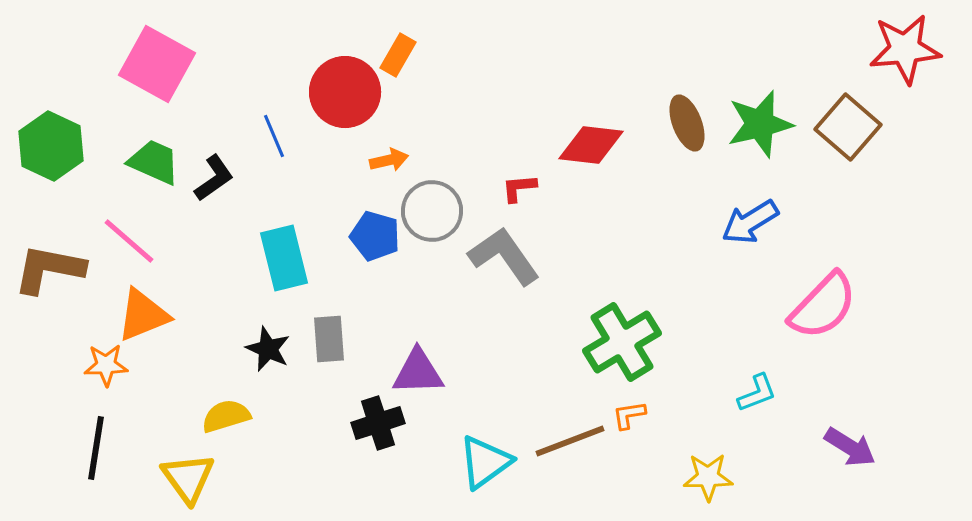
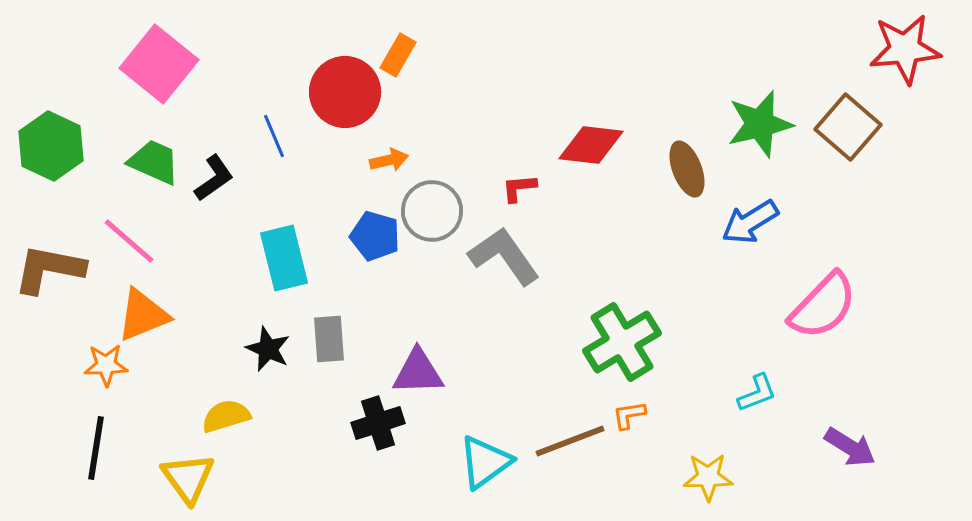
pink square: moved 2 px right; rotated 10 degrees clockwise
brown ellipse: moved 46 px down
